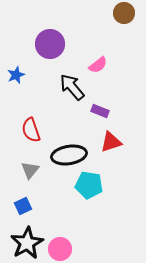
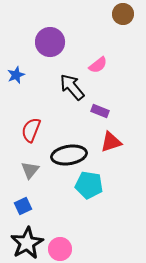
brown circle: moved 1 px left, 1 px down
purple circle: moved 2 px up
red semicircle: rotated 40 degrees clockwise
